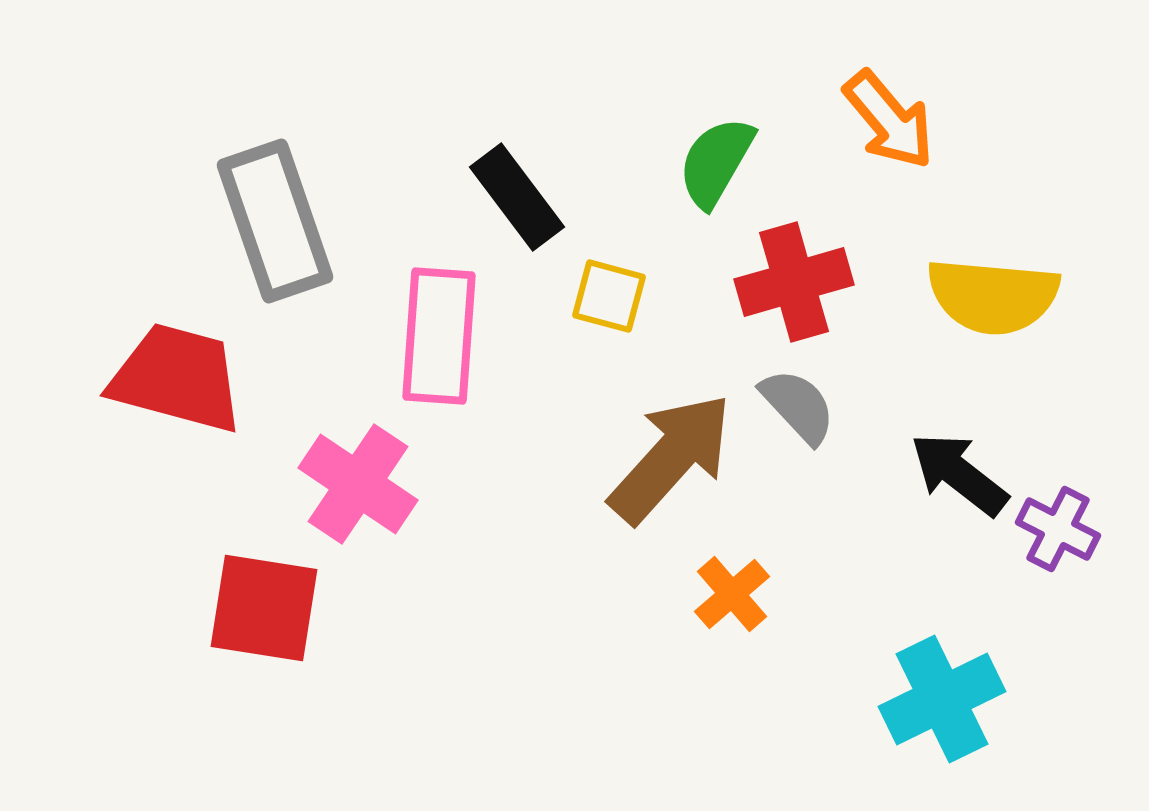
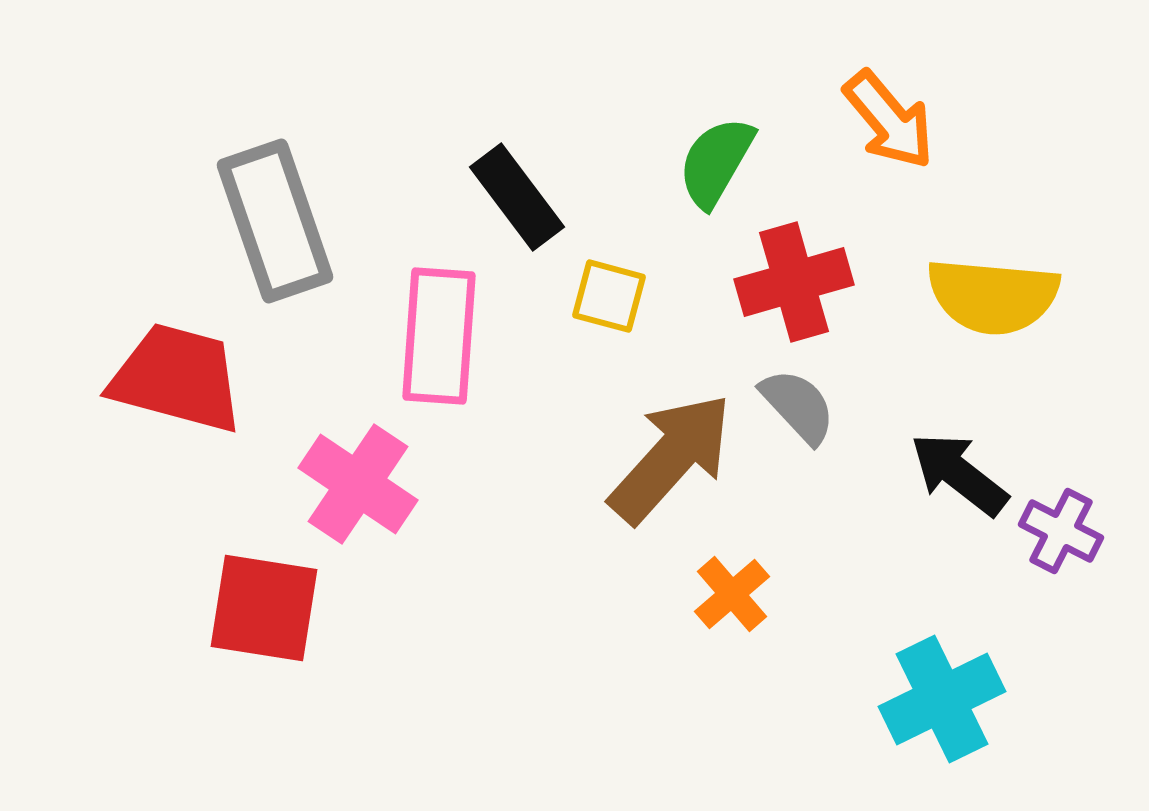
purple cross: moved 3 px right, 2 px down
